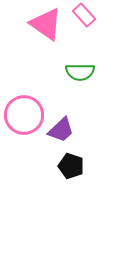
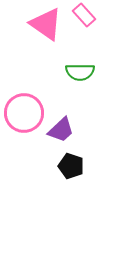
pink circle: moved 2 px up
